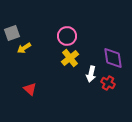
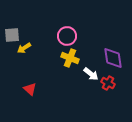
gray square: moved 2 px down; rotated 14 degrees clockwise
yellow cross: rotated 30 degrees counterclockwise
white arrow: rotated 63 degrees counterclockwise
